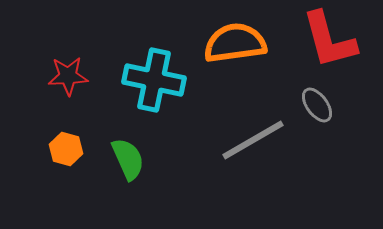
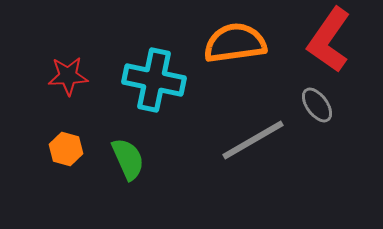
red L-shape: rotated 50 degrees clockwise
